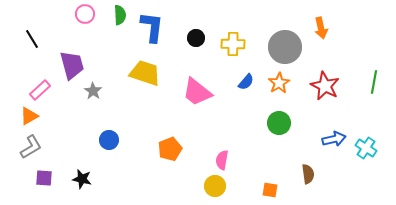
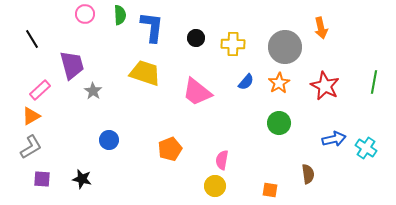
orange triangle: moved 2 px right
purple square: moved 2 px left, 1 px down
